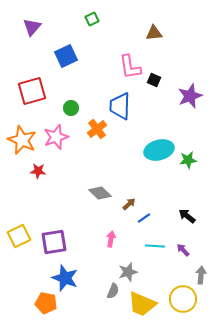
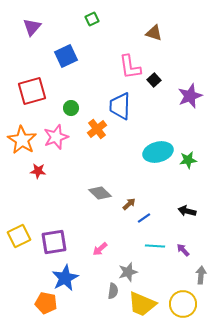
brown triangle: rotated 24 degrees clockwise
black square: rotated 24 degrees clockwise
orange star: rotated 8 degrees clockwise
cyan ellipse: moved 1 px left, 2 px down
black arrow: moved 5 px up; rotated 24 degrees counterclockwise
pink arrow: moved 11 px left, 10 px down; rotated 140 degrees counterclockwise
blue star: rotated 24 degrees clockwise
gray semicircle: rotated 14 degrees counterclockwise
yellow circle: moved 5 px down
